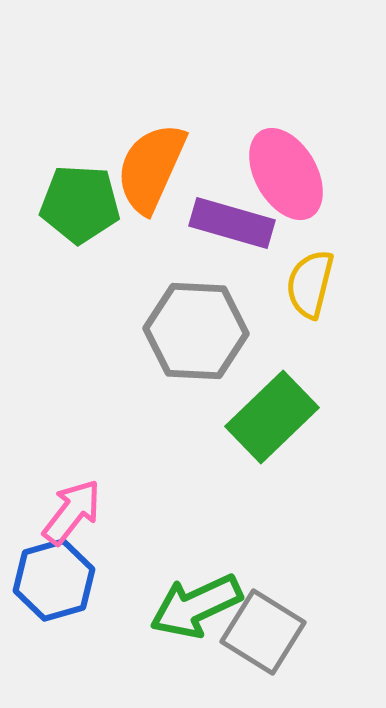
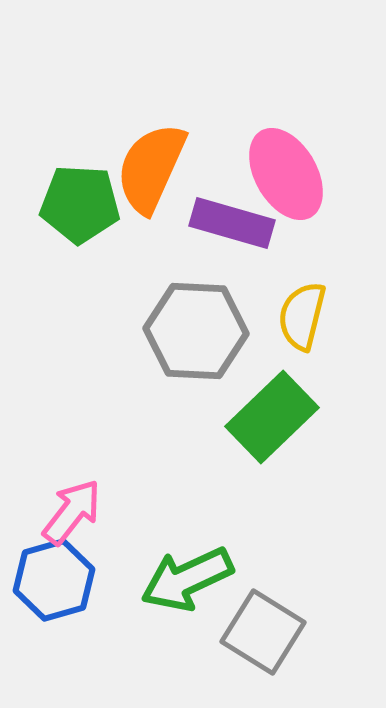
yellow semicircle: moved 8 px left, 32 px down
green arrow: moved 9 px left, 27 px up
